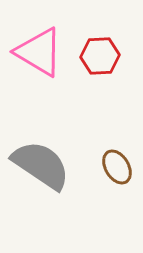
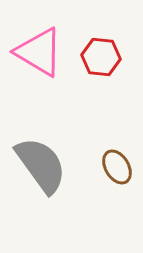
red hexagon: moved 1 px right, 1 px down; rotated 9 degrees clockwise
gray semicircle: rotated 20 degrees clockwise
